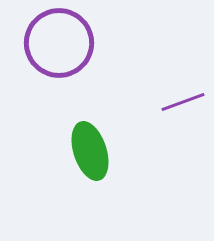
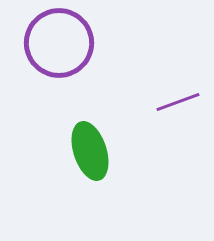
purple line: moved 5 px left
